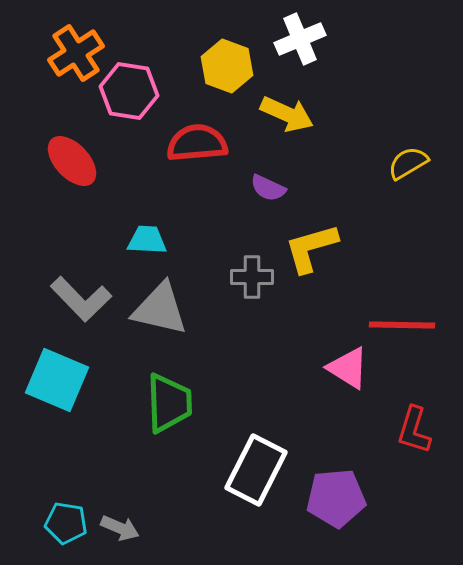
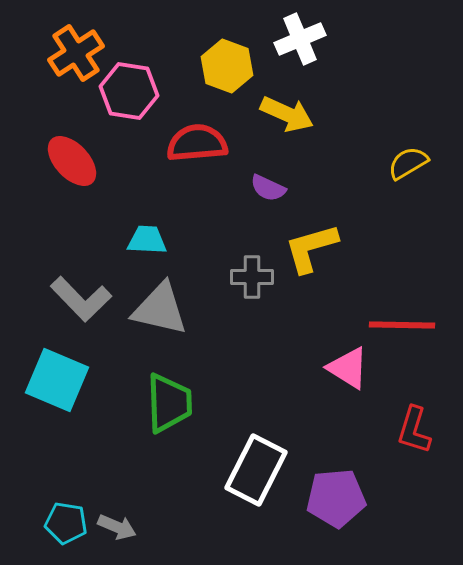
gray arrow: moved 3 px left, 1 px up
